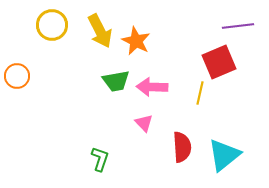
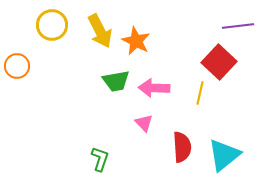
red square: rotated 24 degrees counterclockwise
orange circle: moved 10 px up
pink arrow: moved 2 px right, 1 px down
